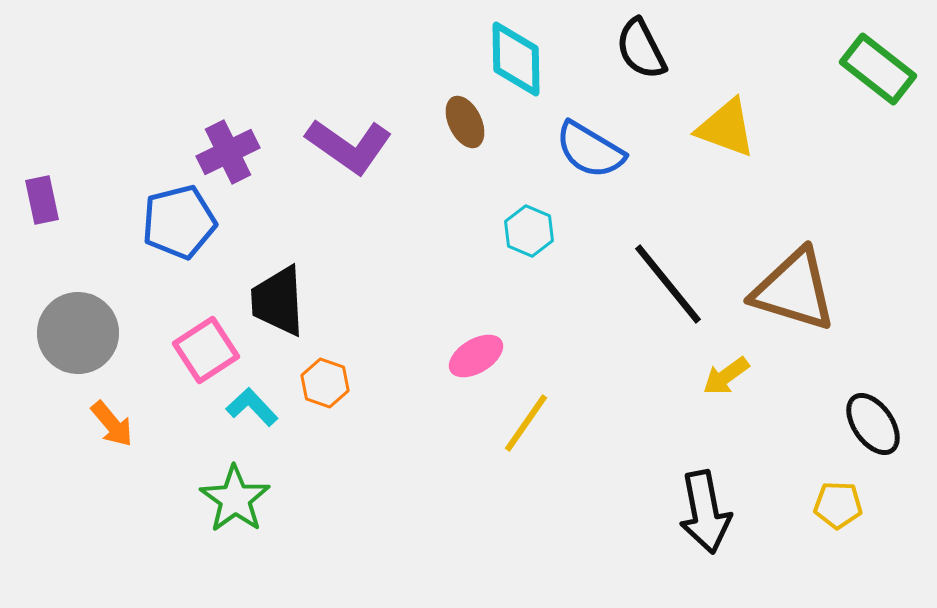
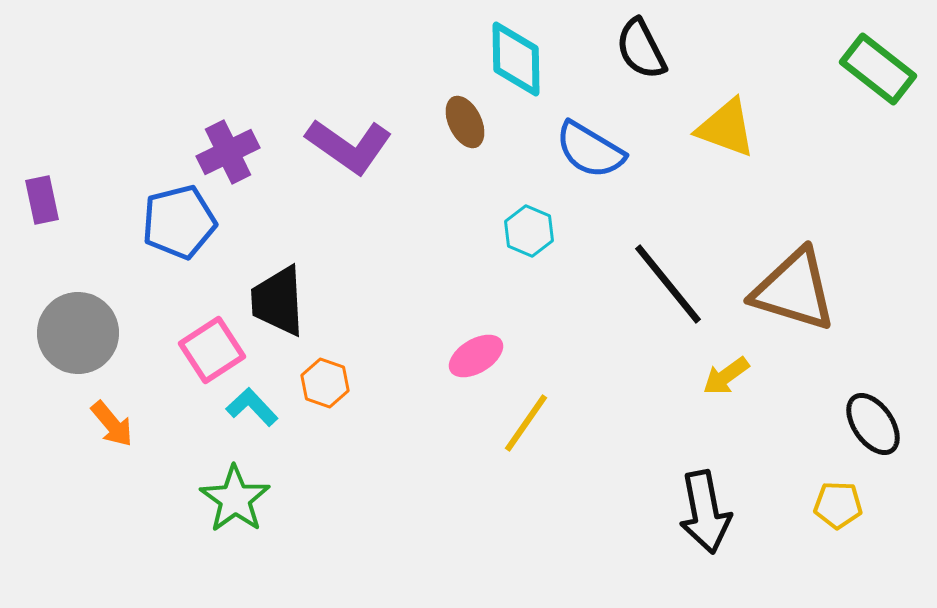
pink square: moved 6 px right
